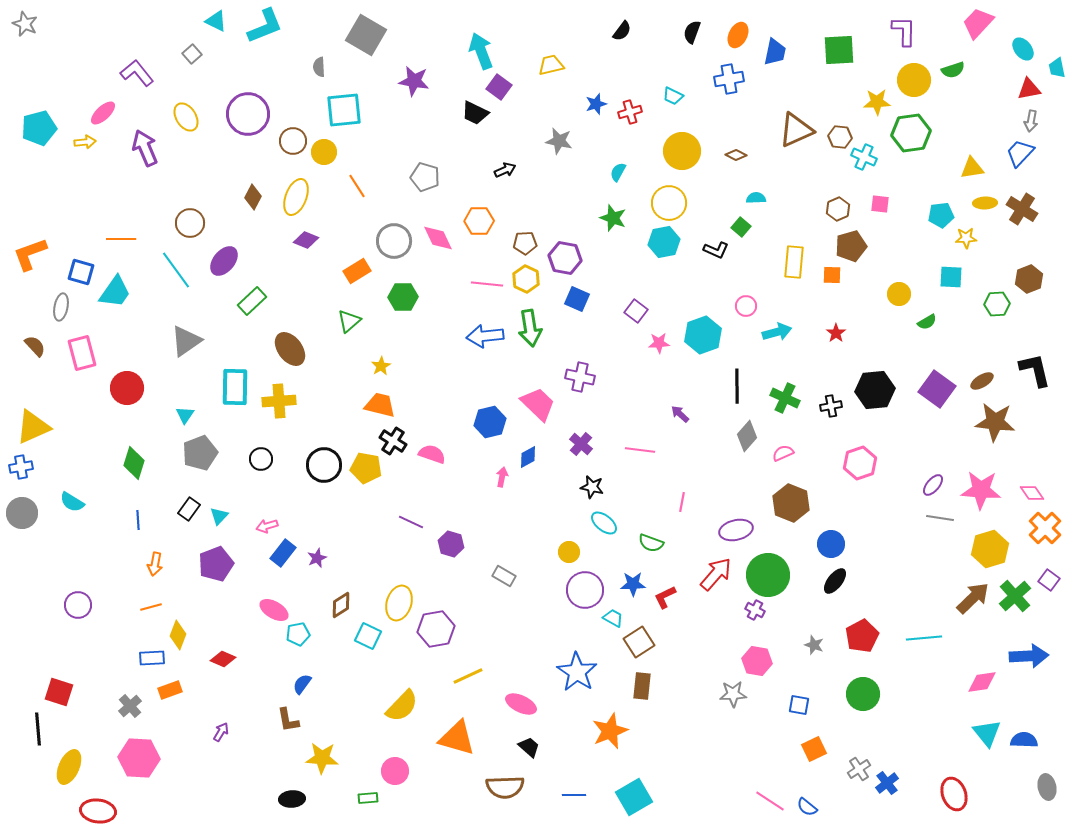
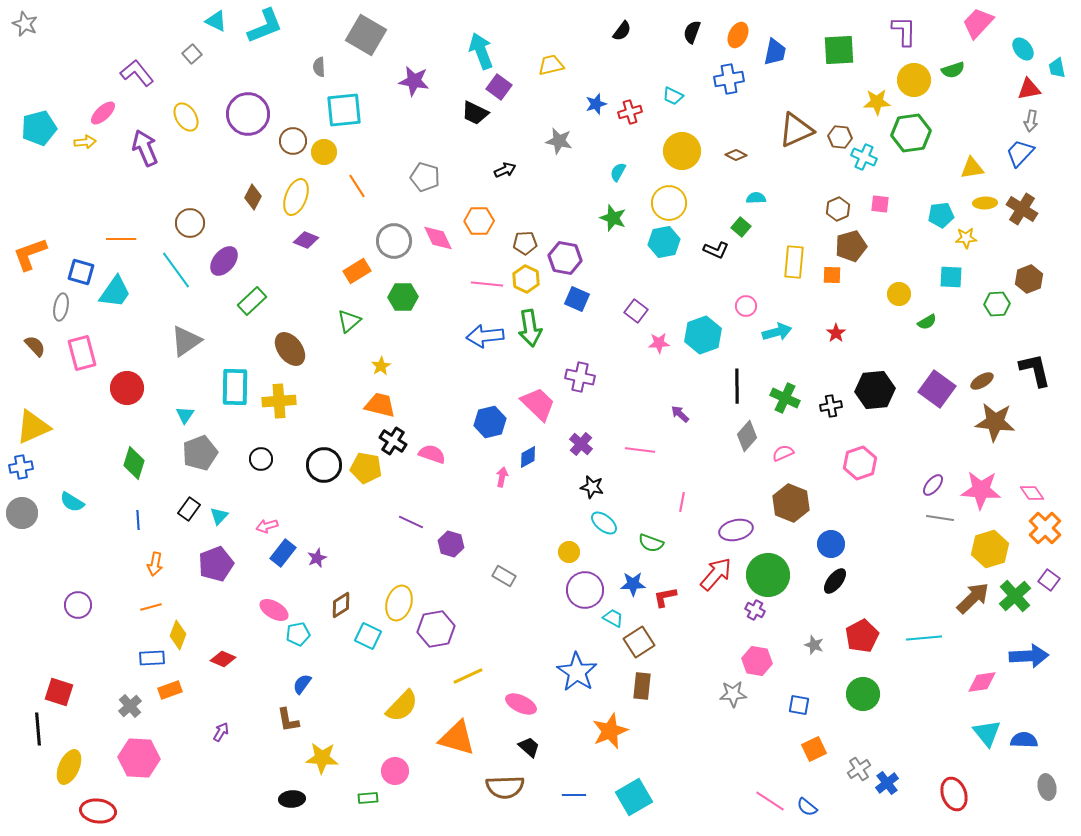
red L-shape at (665, 597): rotated 15 degrees clockwise
